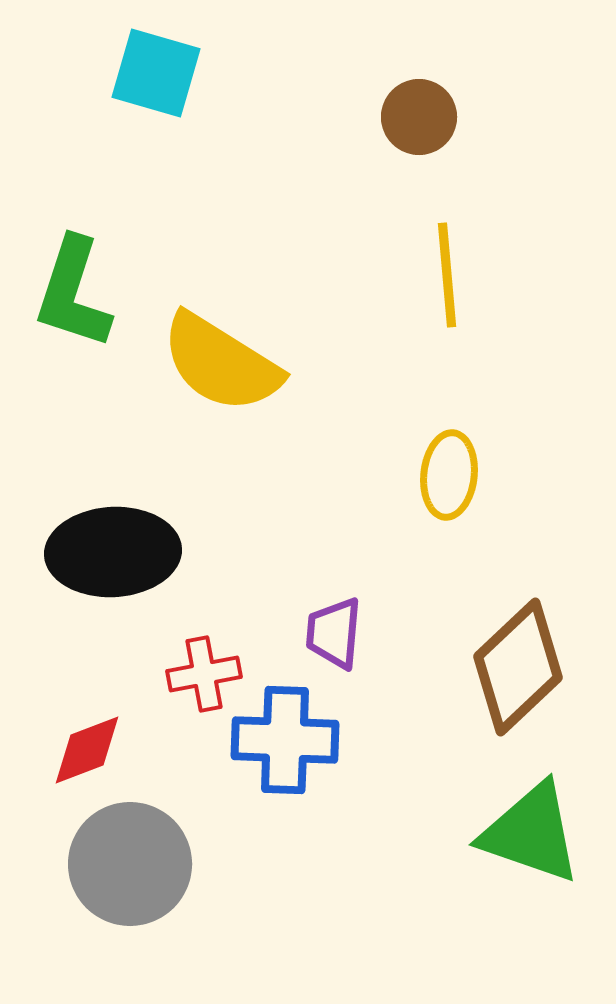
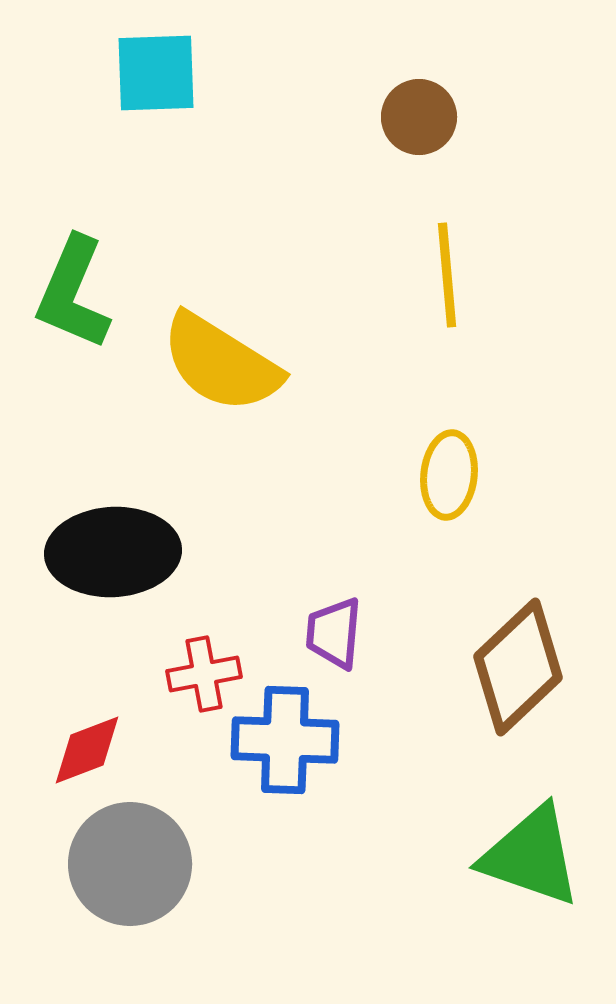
cyan square: rotated 18 degrees counterclockwise
green L-shape: rotated 5 degrees clockwise
green triangle: moved 23 px down
